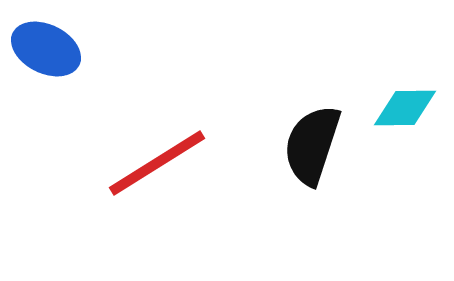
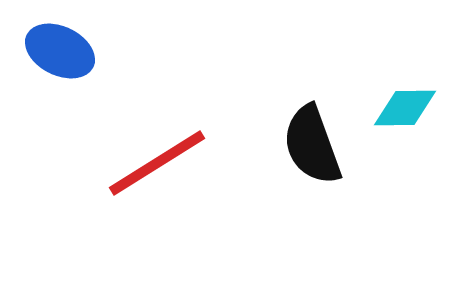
blue ellipse: moved 14 px right, 2 px down
black semicircle: rotated 38 degrees counterclockwise
